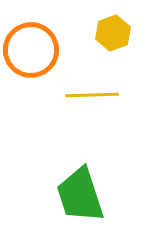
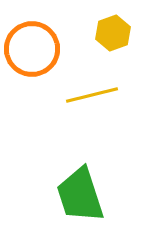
orange circle: moved 1 px right, 1 px up
yellow line: rotated 12 degrees counterclockwise
